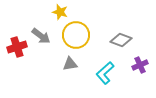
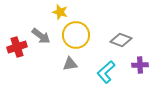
purple cross: rotated 21 degrees clockwise
cyan L-shape: moved 1 px right, 1 px up
